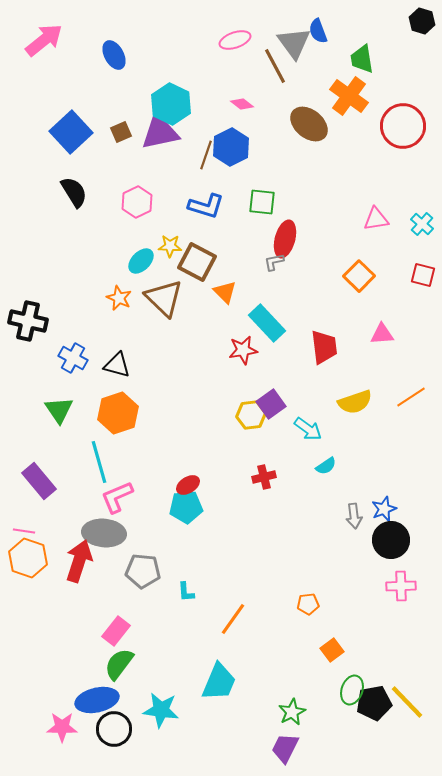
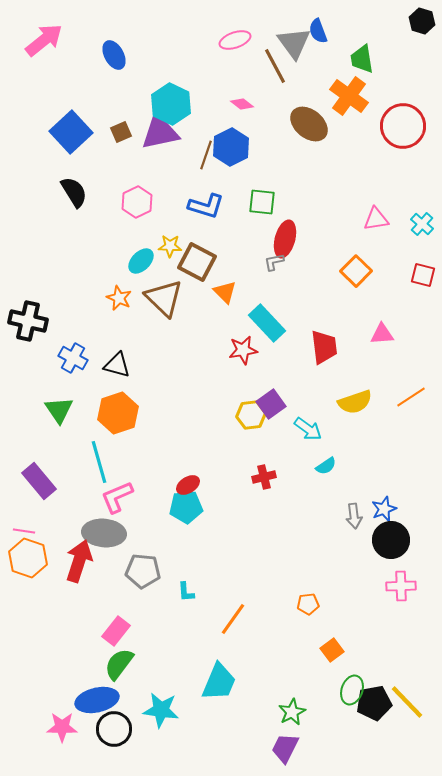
orange square at (359, 276): moved 3 px left, 5 px up
